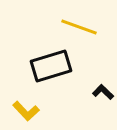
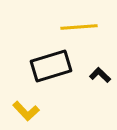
yellow line: rotated 24 degrees counterclockwise
black L-shape: moved 3 px left, 17 px up
